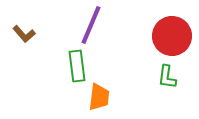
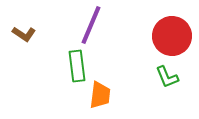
brown L-shape: rotated 15 degrees counterclockwise
green L-shape: rotated 30 degrees counterclockwise
orange trapezoid: moved 1 px right, 2 px up
